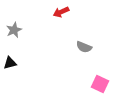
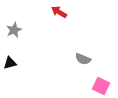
red arrow: moved 2 px left; rotated 56 degrees clockwise
gray semicircle: moved 1 px left, 12 px down
pink square: moved 1 px right, 2 px down
